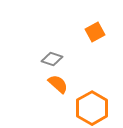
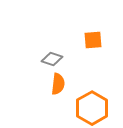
orange square: moved 2 px left, 8 px down; rotated 24 degrees clockwise
orange semicircle: rotated 55 degrees clockwise
